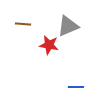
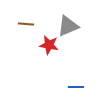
brown line: moved 3 px right
